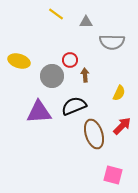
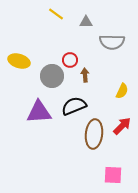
yellow semicircle: moved 3 px right, 2 px up
brown ellipse: rotated 24 degrees clockwise
pink square: rotated 12 degrees counterclockwise
